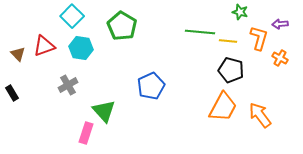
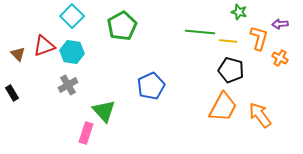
green star: moved 1 px left
green pentagon: rotated 12 degrees clockwise
cyan hexagon: moved 9 px left, 4 px down
